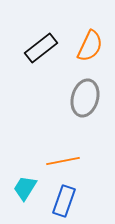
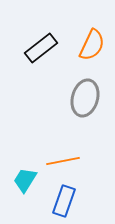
orange semicircle: moved 2 px right, 1 px up
cyan trapezoid: moved 8 px up
